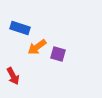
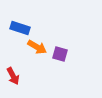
orange arrow: rotated 114 degrees counterclockwise
purple square: moved 2 px right
